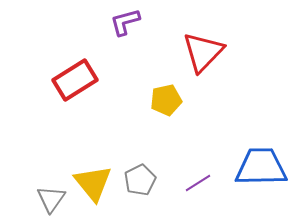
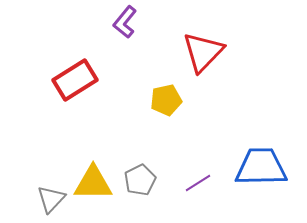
purple L-shape: rotated 36 degrees counterclockwise
yellow triangle: rotated 51 degrees counterclockwise
gray triangle: rotated 8 degrees clockwise
